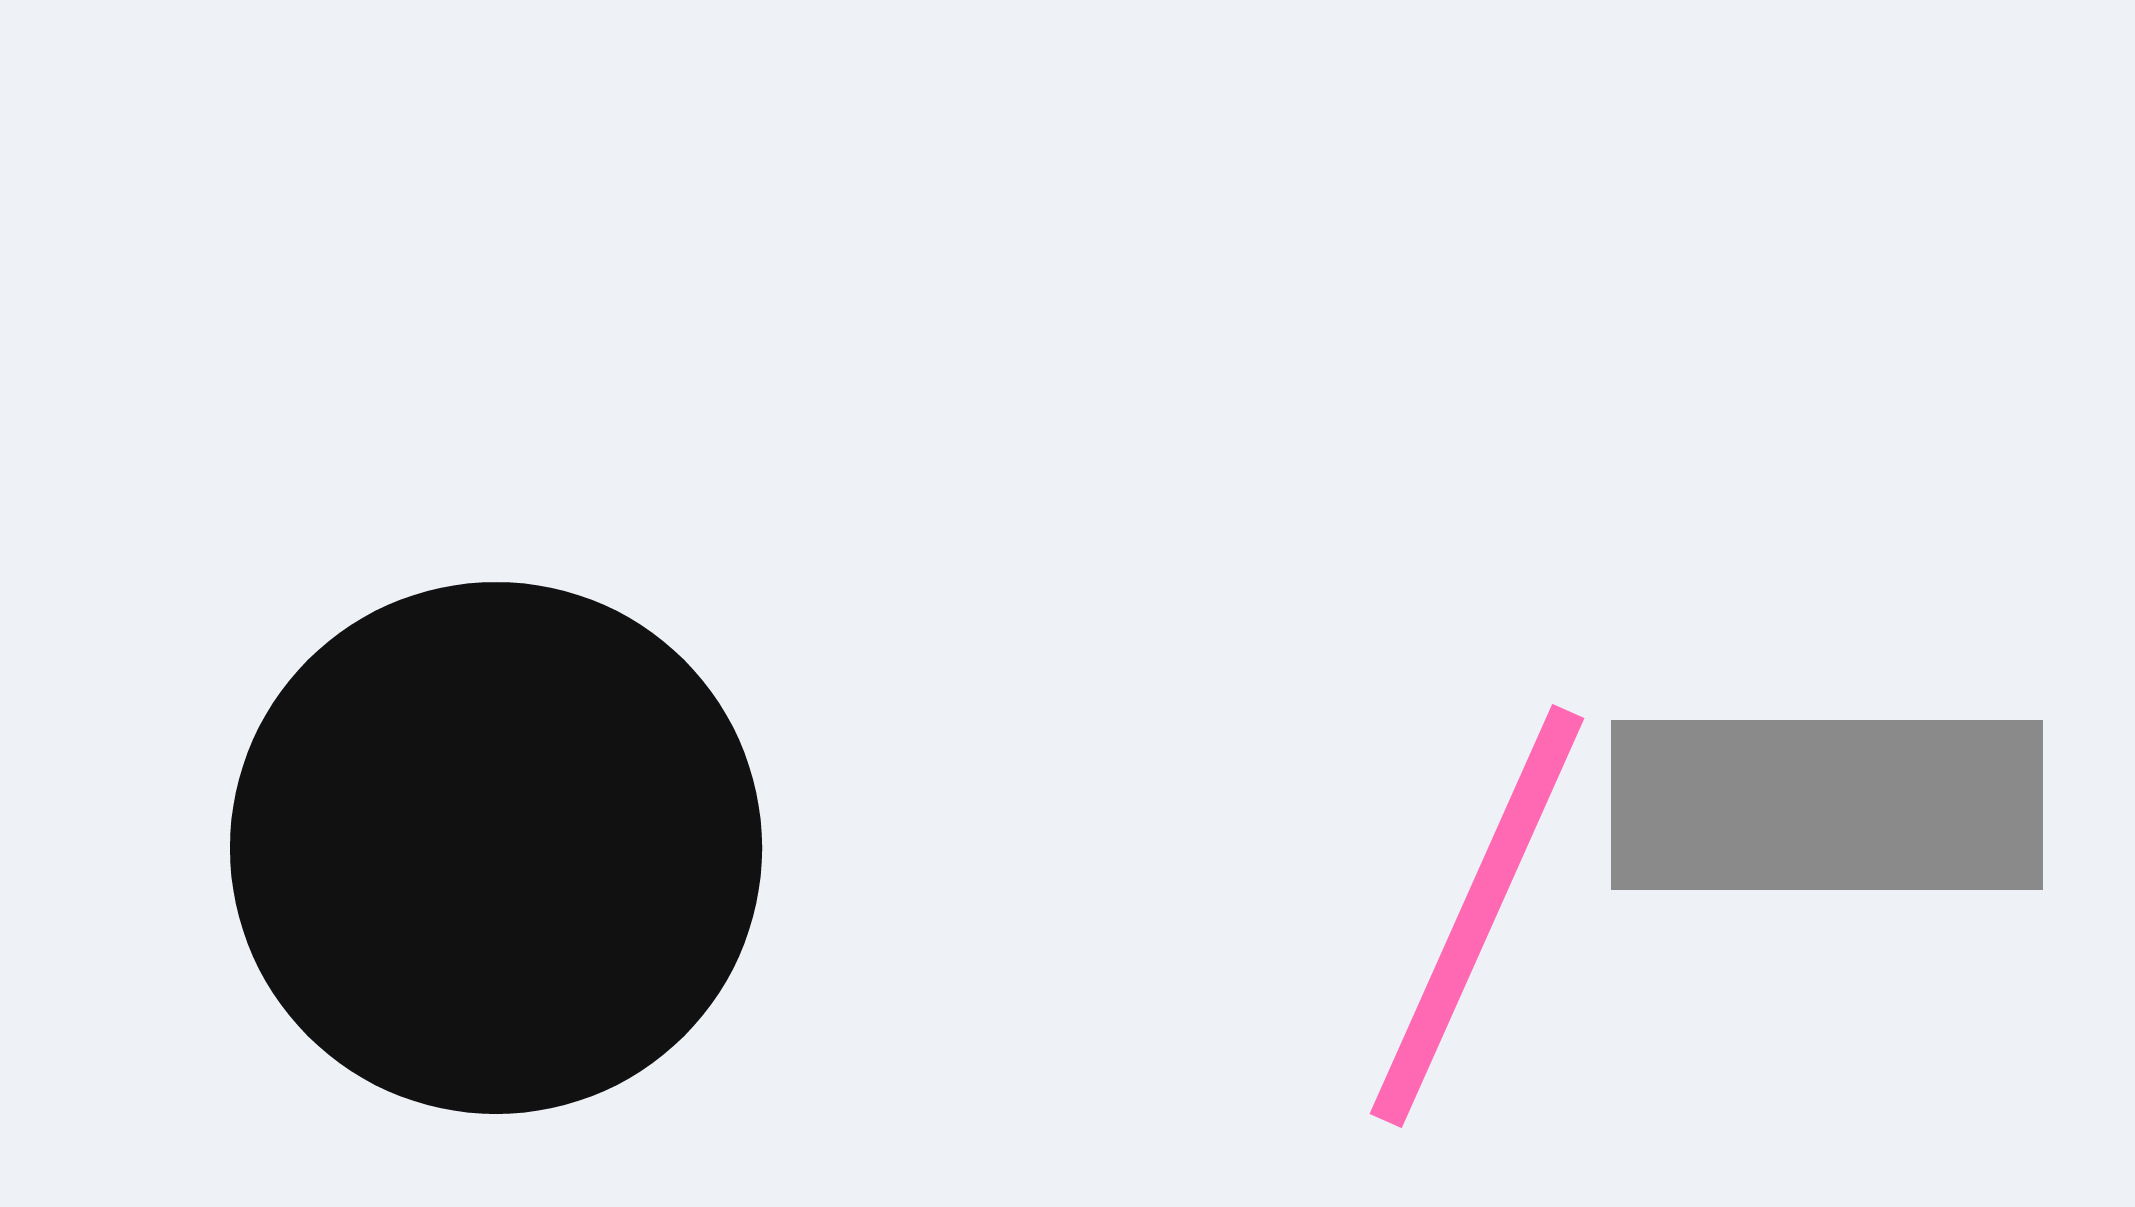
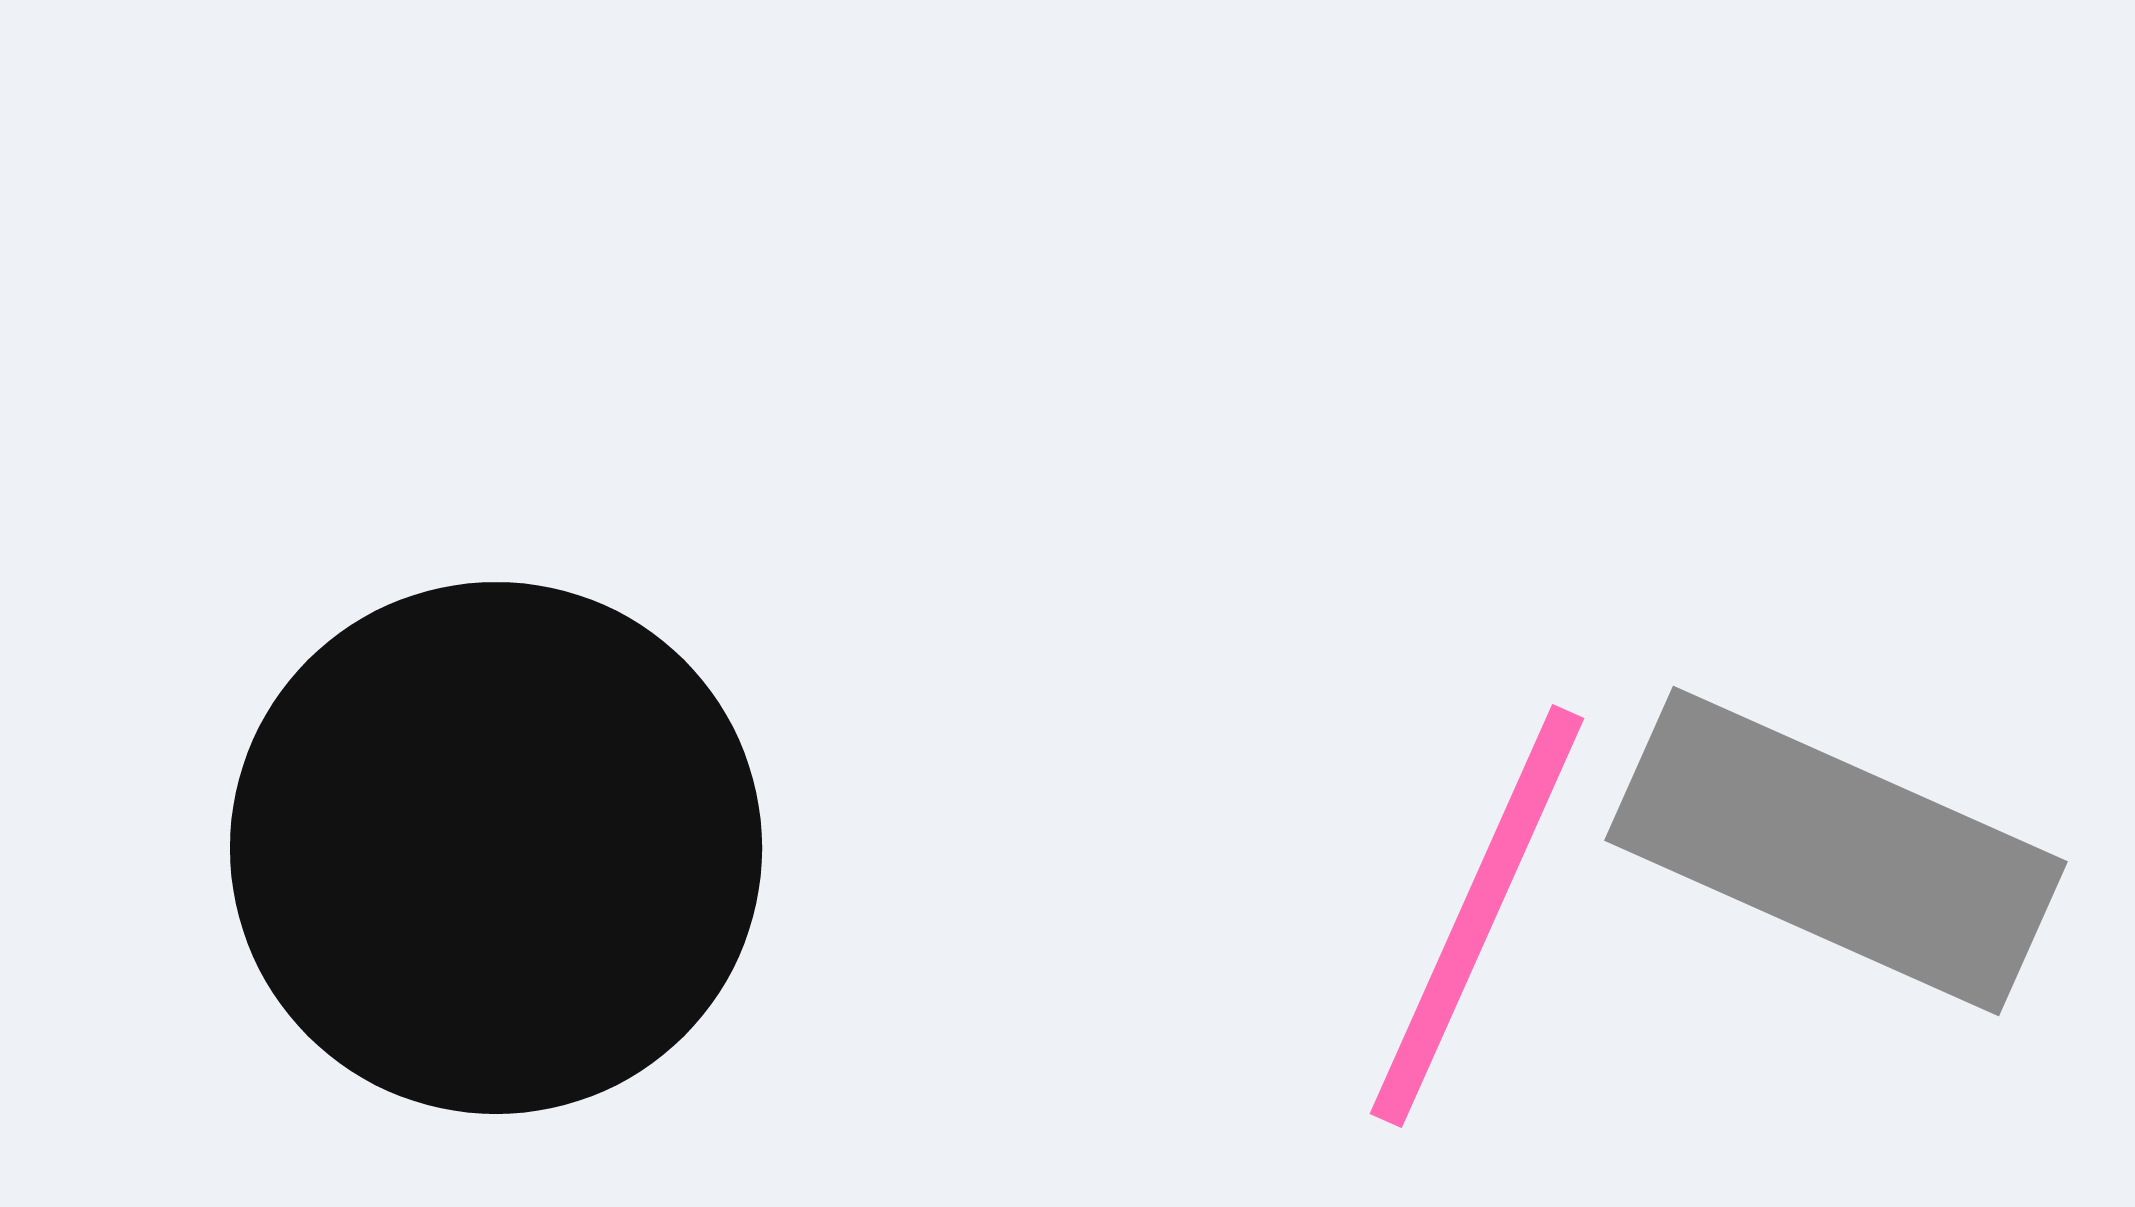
gray rectangle: moved 9 px right, 46 px down; rotated 24 degrees clockwise
